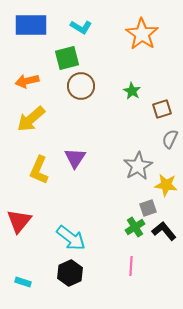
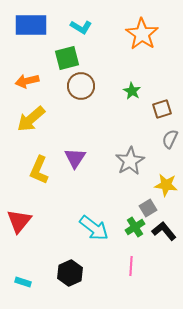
gray star: moved 8 px left, 5 px up
gray square: rotated 12 degrees counterclockwise
cyan arrow: moved 23 px right, 10 px up
